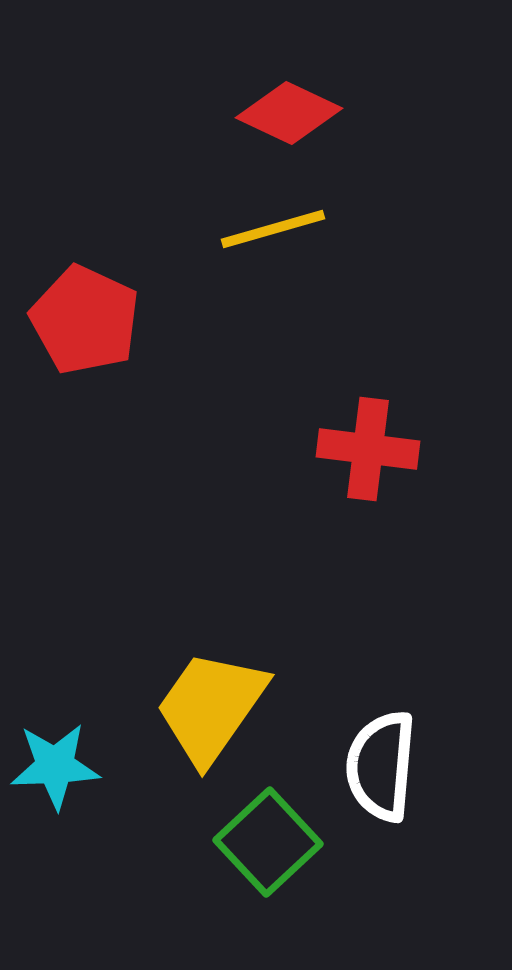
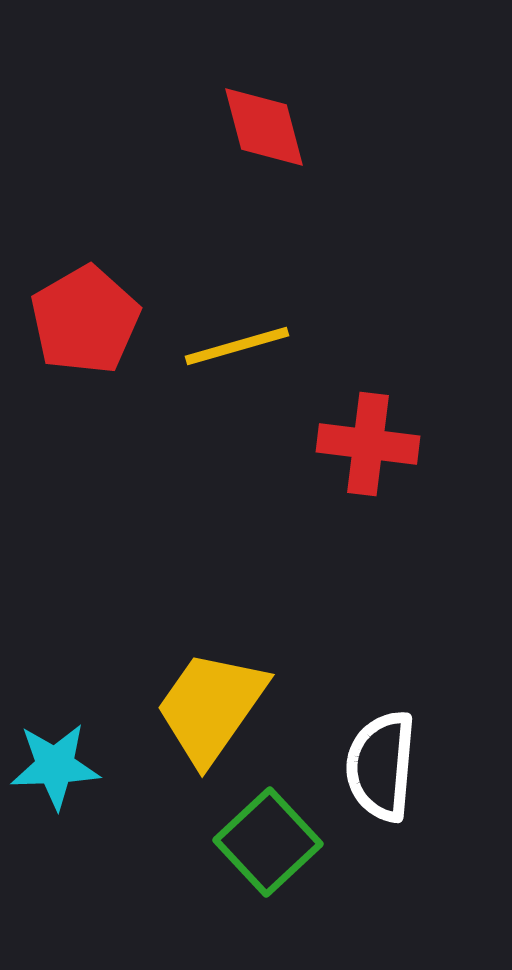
red diamond: moved 25 px left, 14 px down; rotated 50 degrees clockwise
yellow line: moved 36 px left, 117 px down
red pentagon: rotated 17 degrees clockwise
red cross: moved 5 px up
